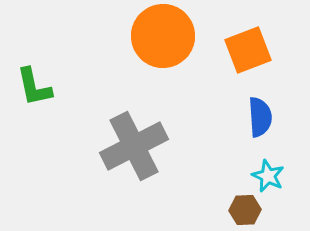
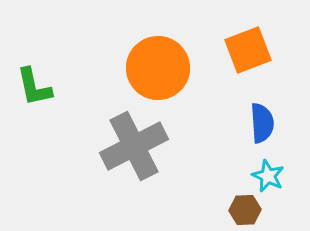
orange circle: moved 5 px left, 32 px down
blue semicircle: moved 2 px right, 6 px down
